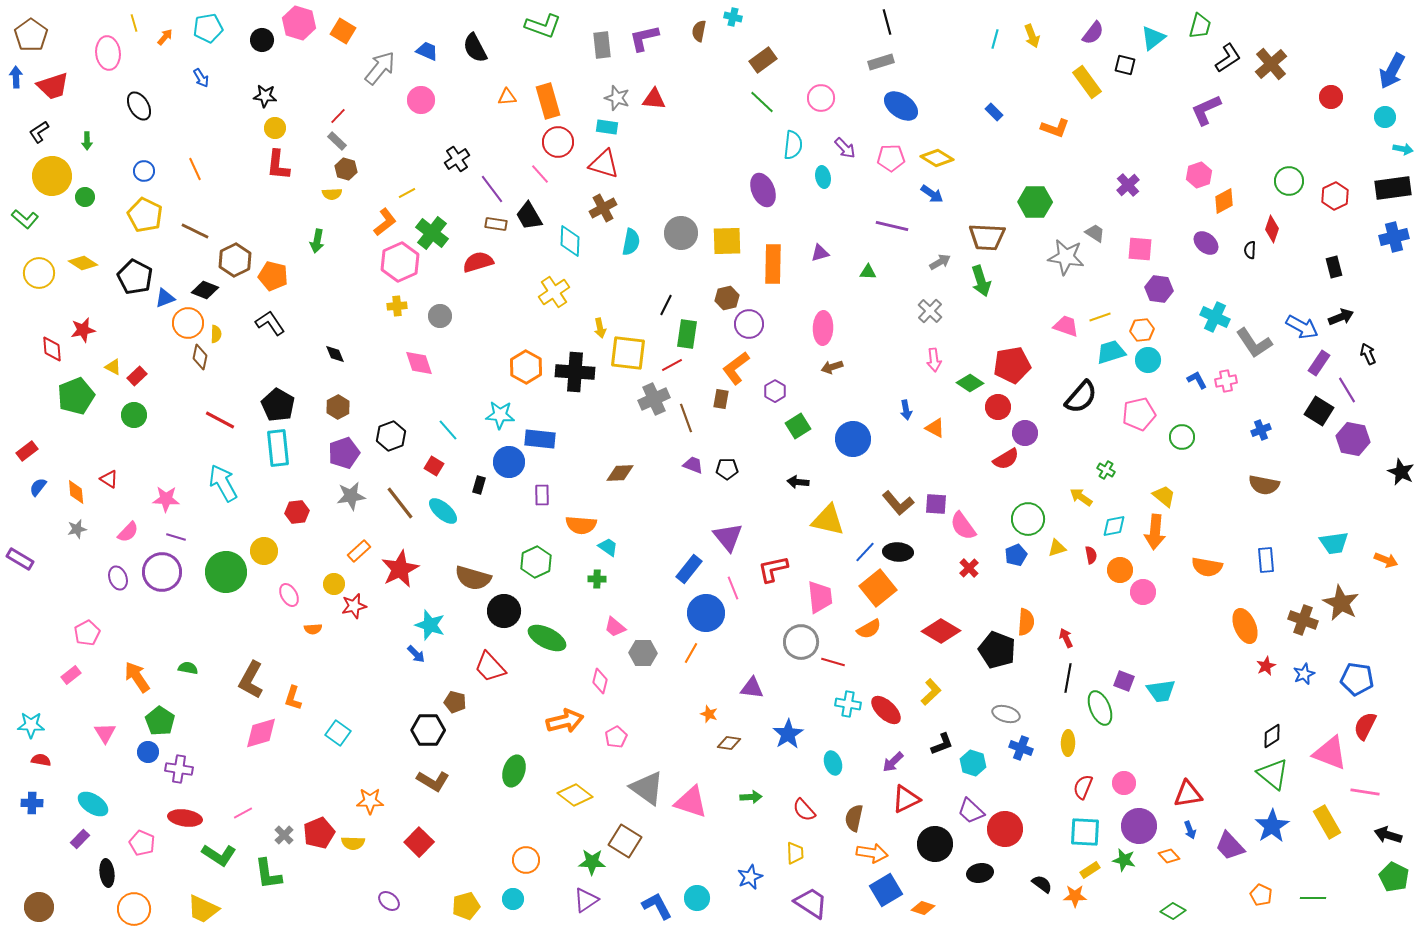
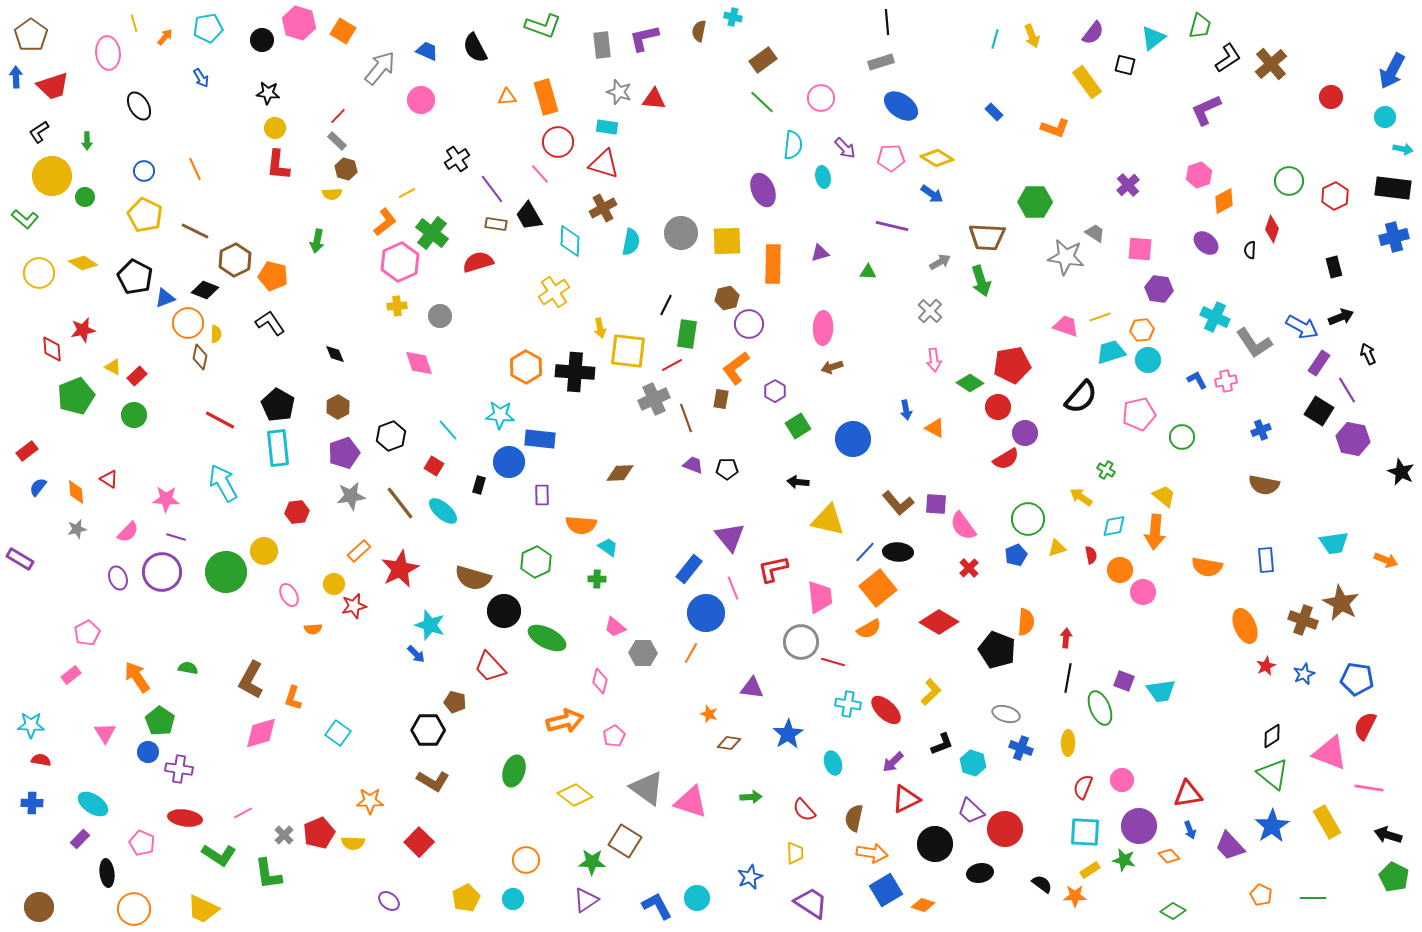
black line at (887, 22): rotated 10 degrees clockwise
black star at (265, 96): moved 3 px right, 3 px up
gray star at (617, 98): moved 2 px right, 6 px up
orange rectangle at (548, 101): moved 2 px left, 4 px up
black rectangle at (1393, 188): rotated 15 degrees clockwise
yellow square at (628, 353): moved 2 px up
purple triangle at (728, 537): moved 2 px right
red diamond at (941, 631): moved 2 px left, 9 px up
red arrow at (1066, 638): rotated 30 degrees clockwise
pink pentagon at (616, 737): moved 2 px left, 1 px up
pink circle at (1124, 783): moved 2 px left, 3 px up
pink line at (1365, 792): moved 4 px right, 4 px up
yellow pentagon at (466, 906): moved 8 px up; rotated 12 degrees counterclockwise
orange diamond at (923, 908): moved 3 px up
